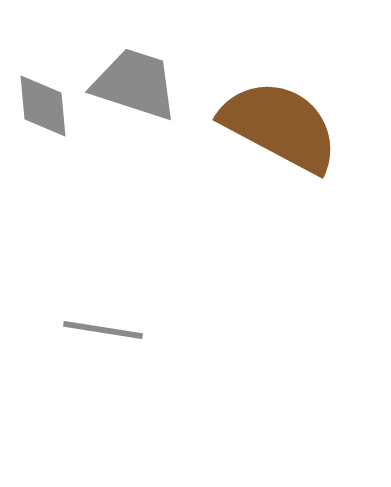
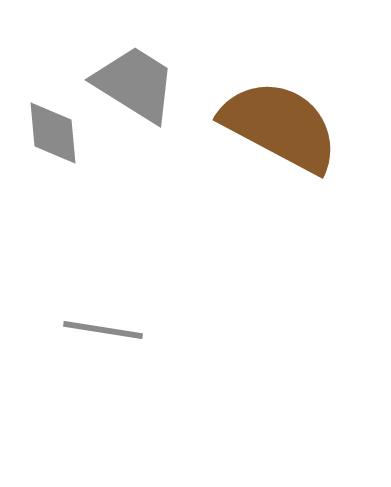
gray trapezoid: rotated 14 degrees clockwise
gray diamond: moved 10 px right, 27 px down
